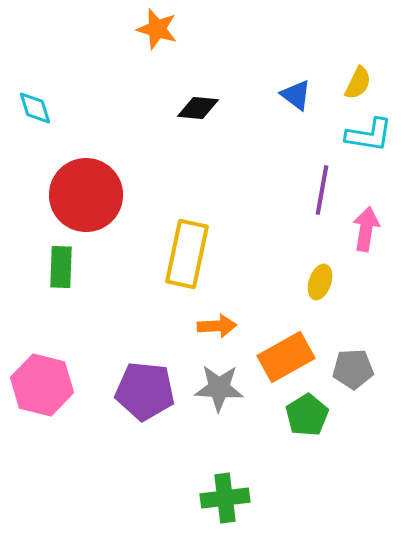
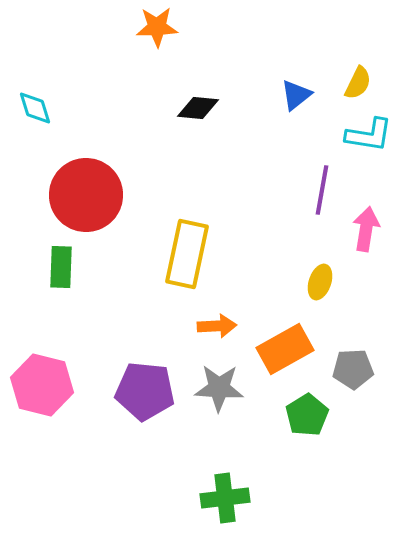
orange star: moved 2 px up; rotated 18 degrees counterclockwise
blue triangle: rotated 44 degrees clockwise
orange rectangle: moved 1 px left, 8 px up
